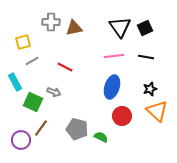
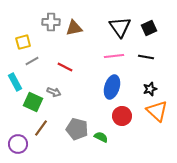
black square: moved 4 px right
purple circle: moved 3 px left, 4 px down
